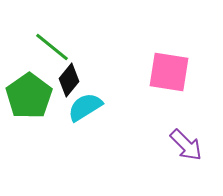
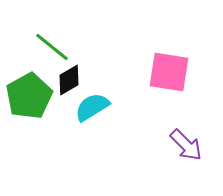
black diamond: rotated 20 degrees clockwise
green pentagon: rotated 6 degrees clockwise
cyan semicircle: moved 7 px right
